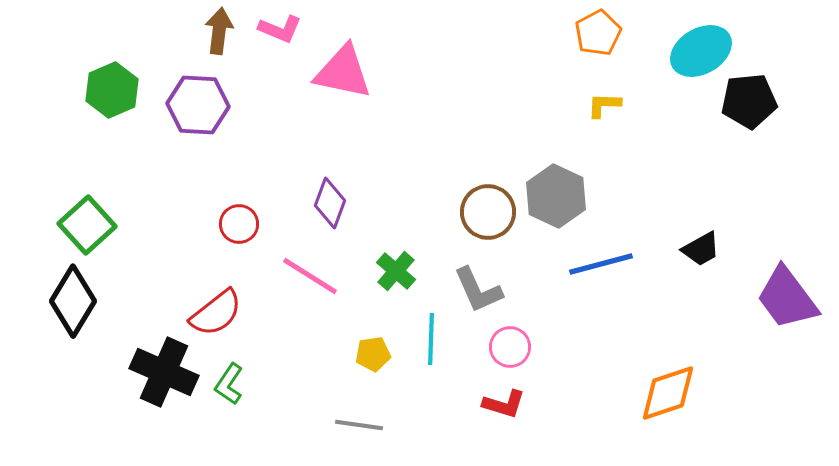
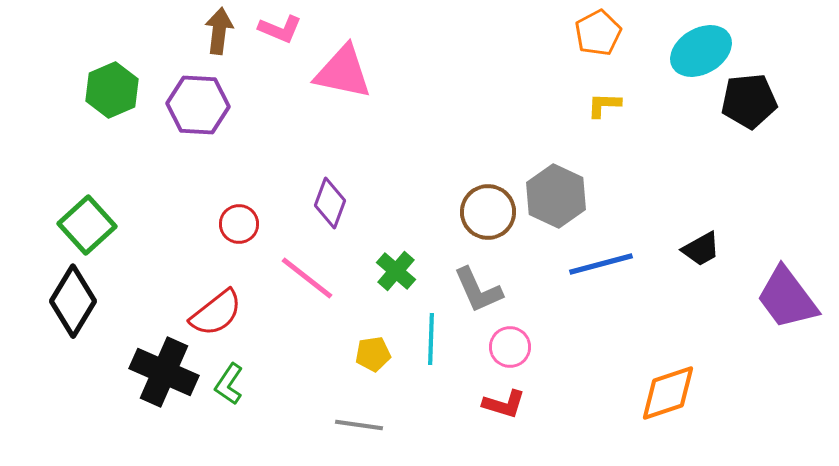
pink line: moved 3 px left, 2 px down; rotated 6 degrees clockwise
